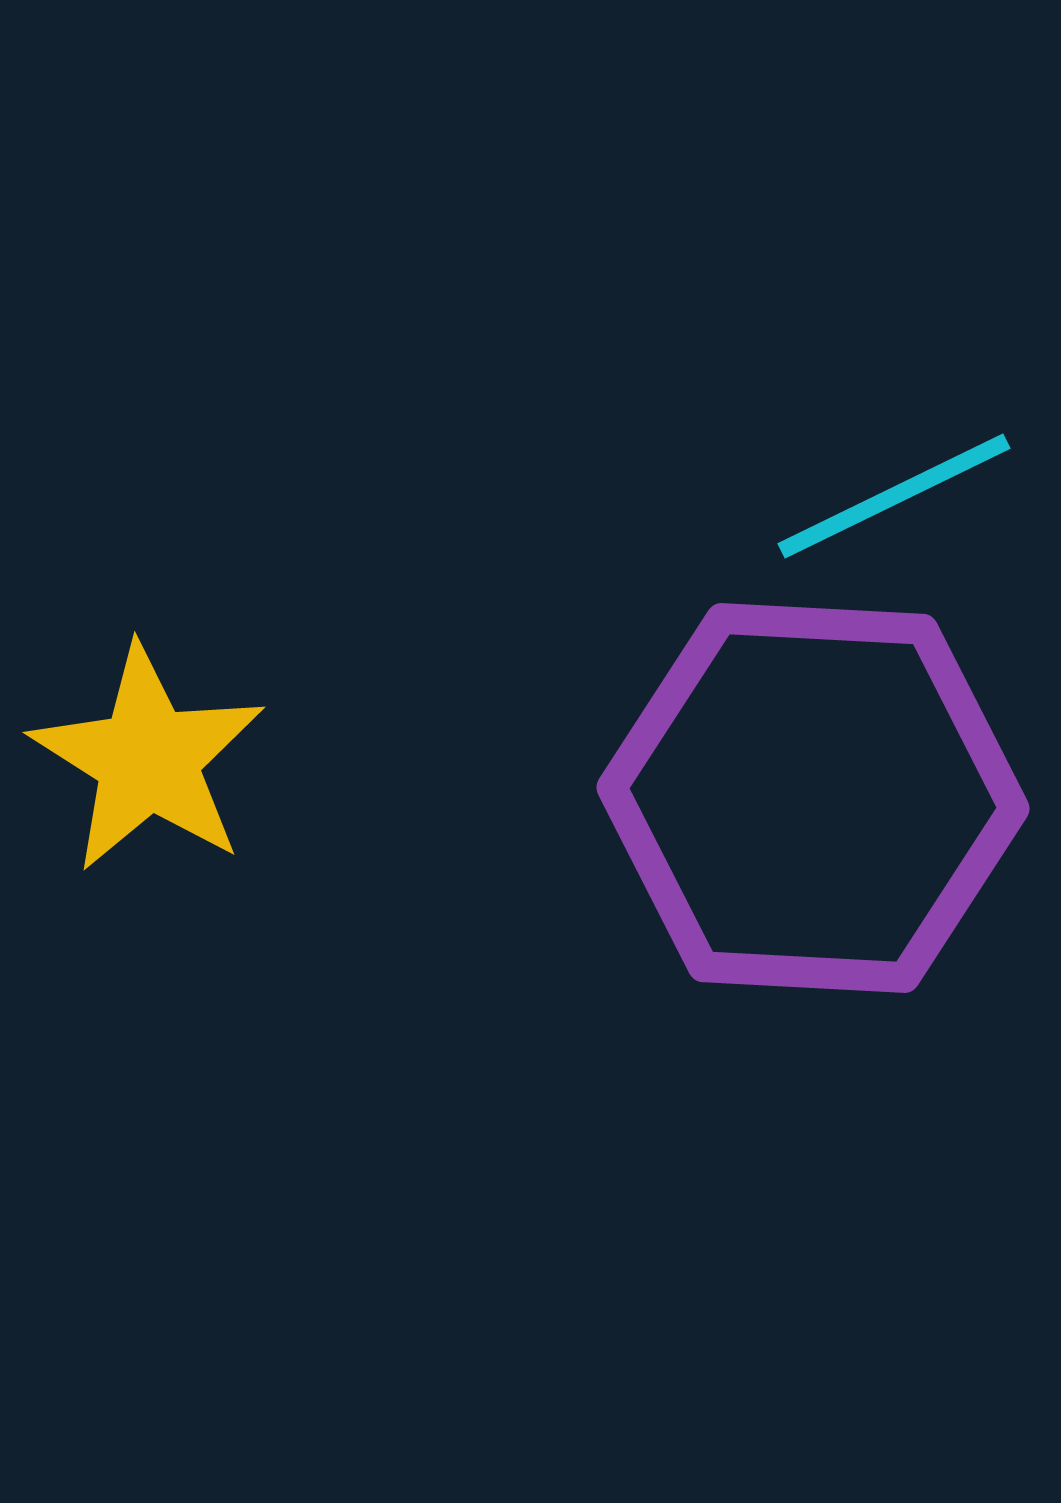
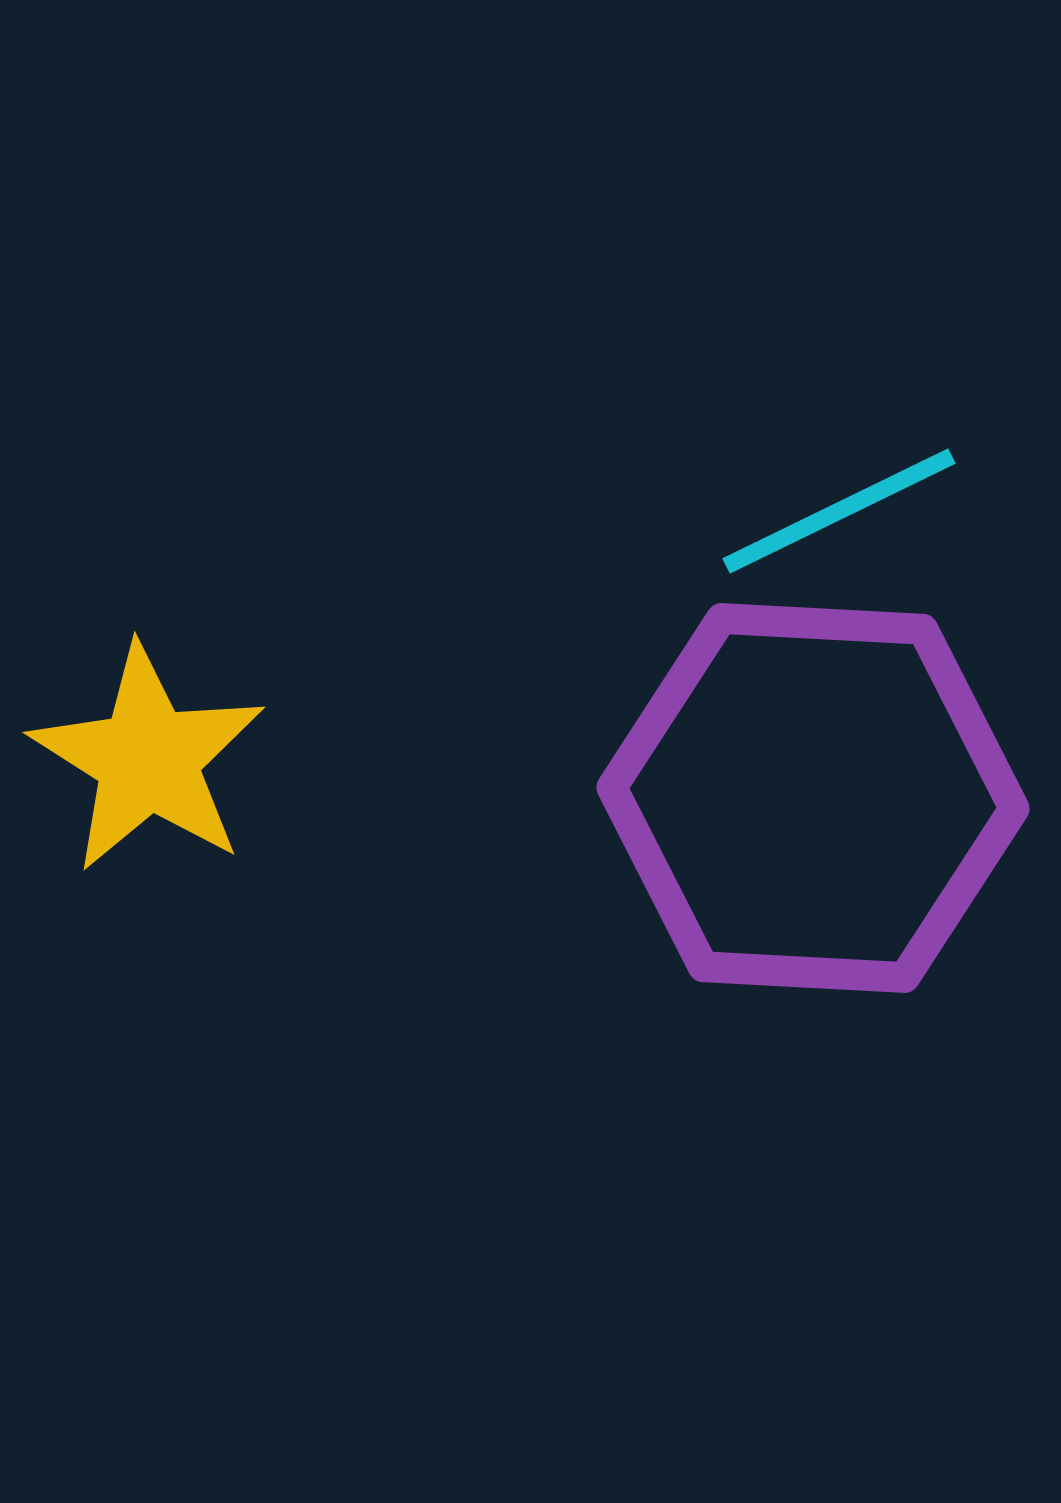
cyan line: moved 55 px left, 15 px down
